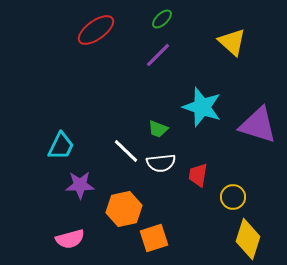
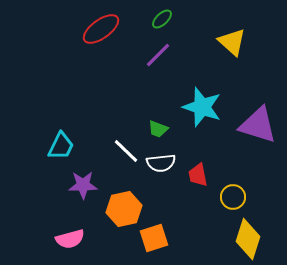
red ellipse: moved 5 px right, 1 px up
red trapezoid: rotated 20 degrees counterclockwise
purple star: moved 3 px right
